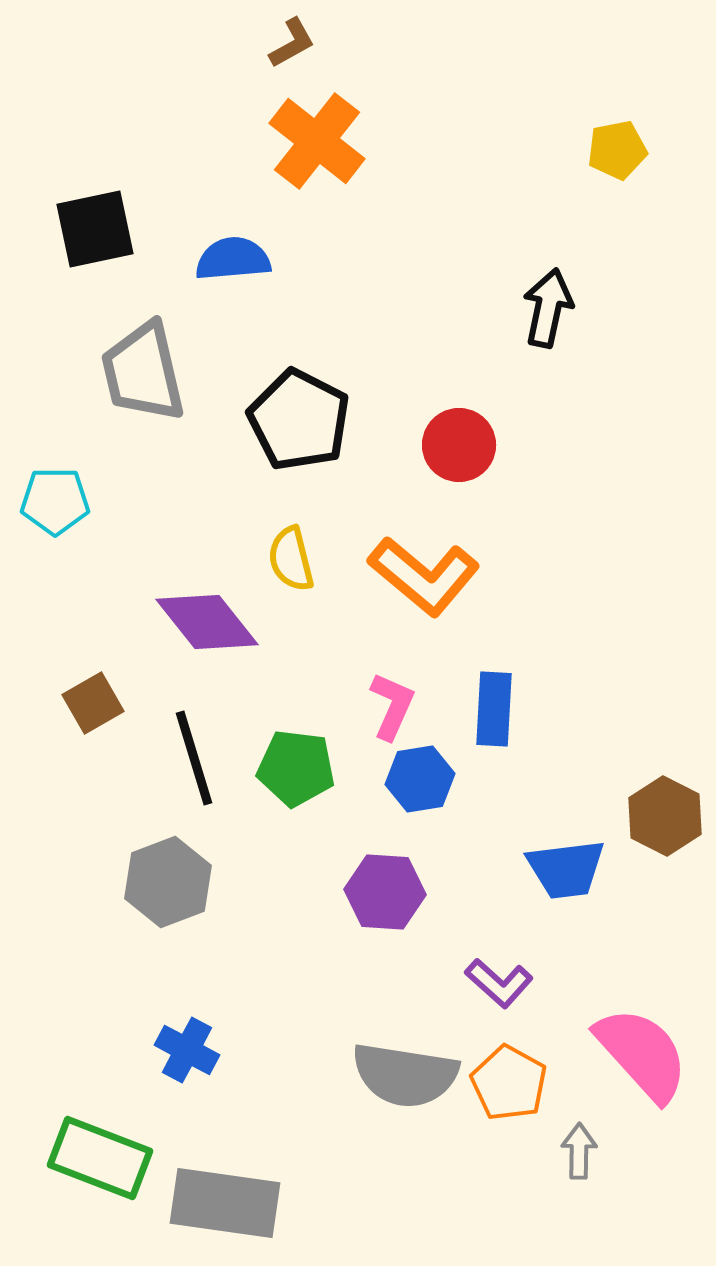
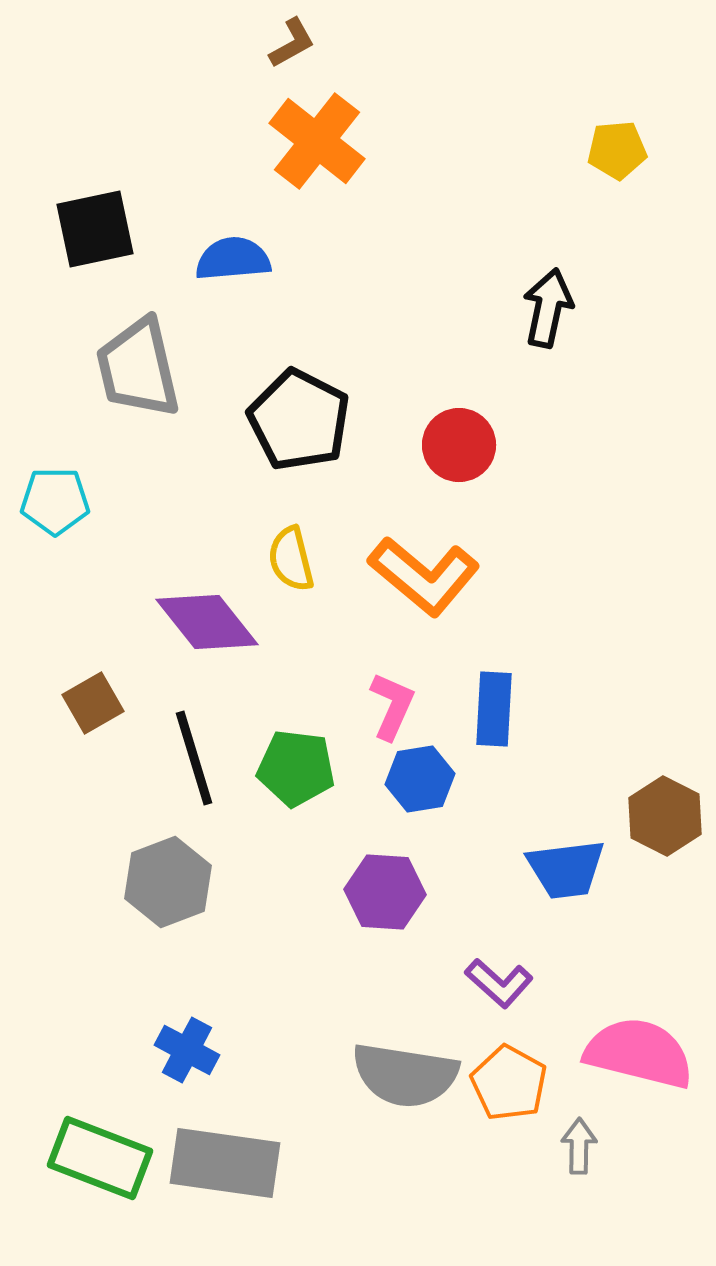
yellow pentagon: rotated 6 degrees clockwise
gray trapezoid: moved 5 px left, 4 px up
pink semicircle: moved 3 px left, 1 px up; rotated 34 degrees counterclockwise
gray arrow: moved 5 px up
gray rectangle: moved 40 px up
